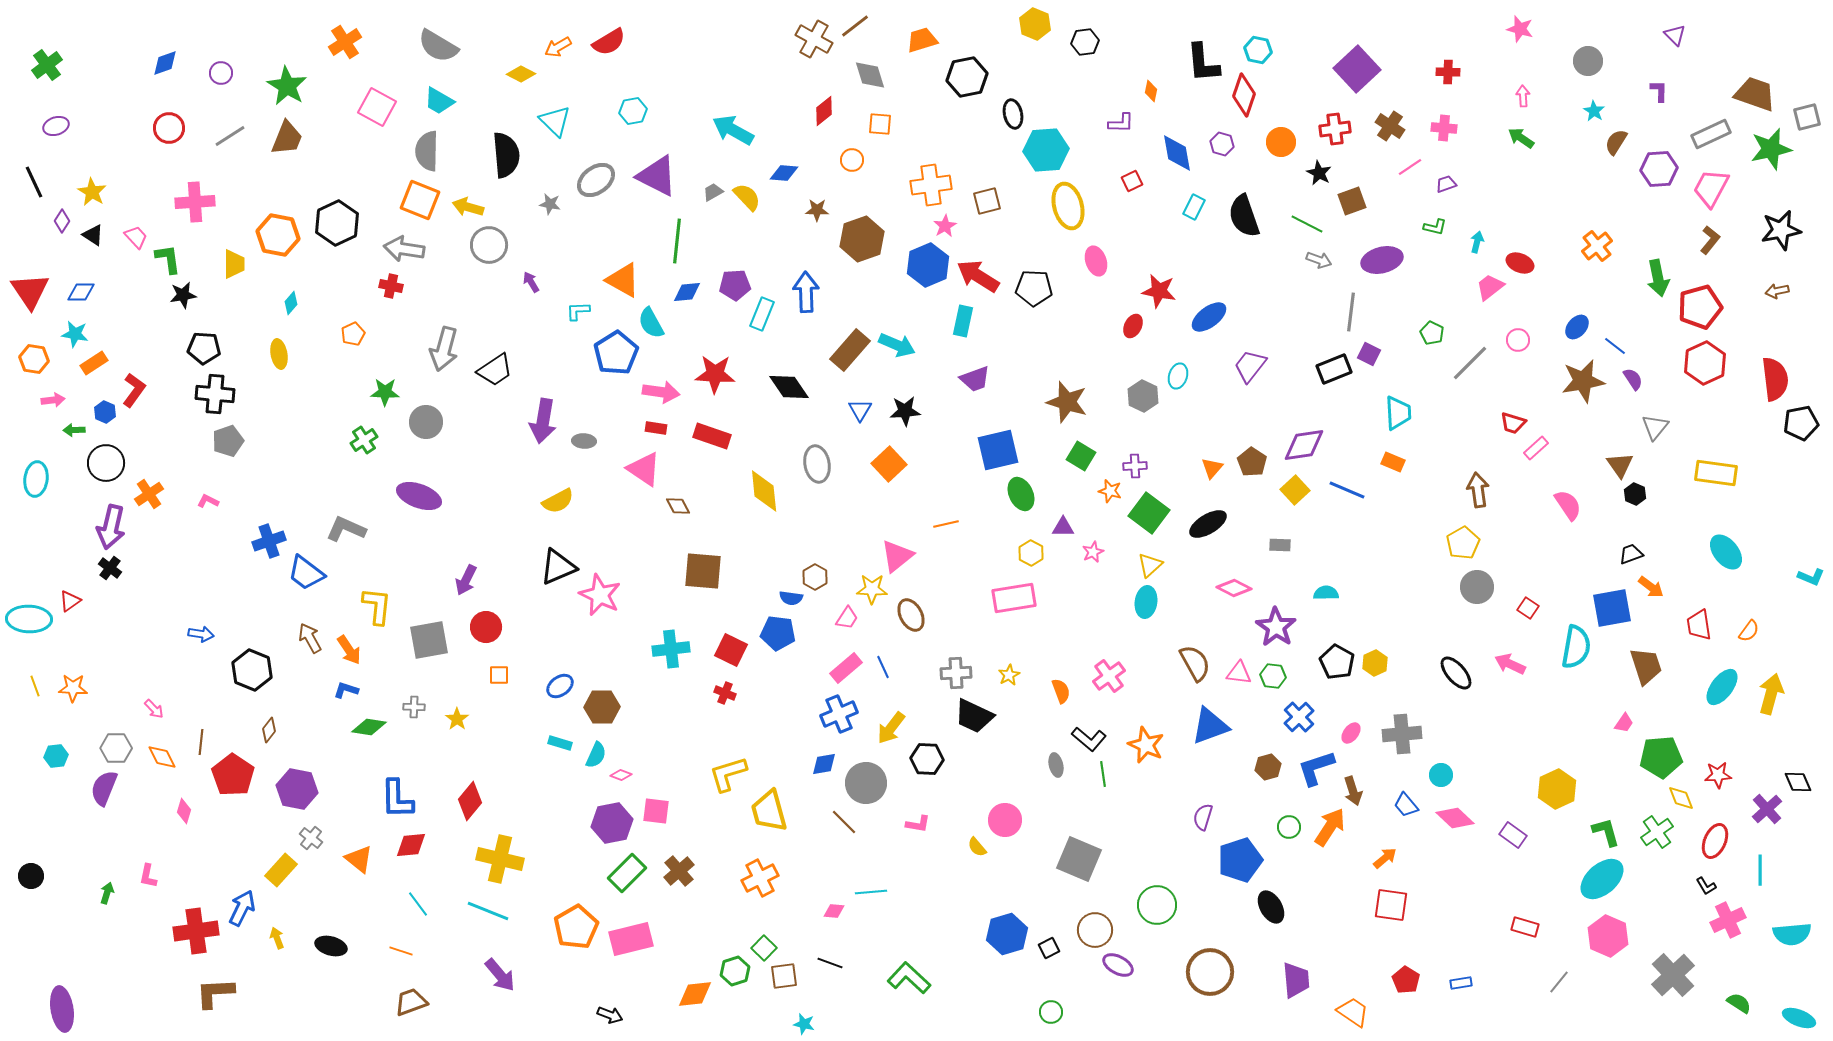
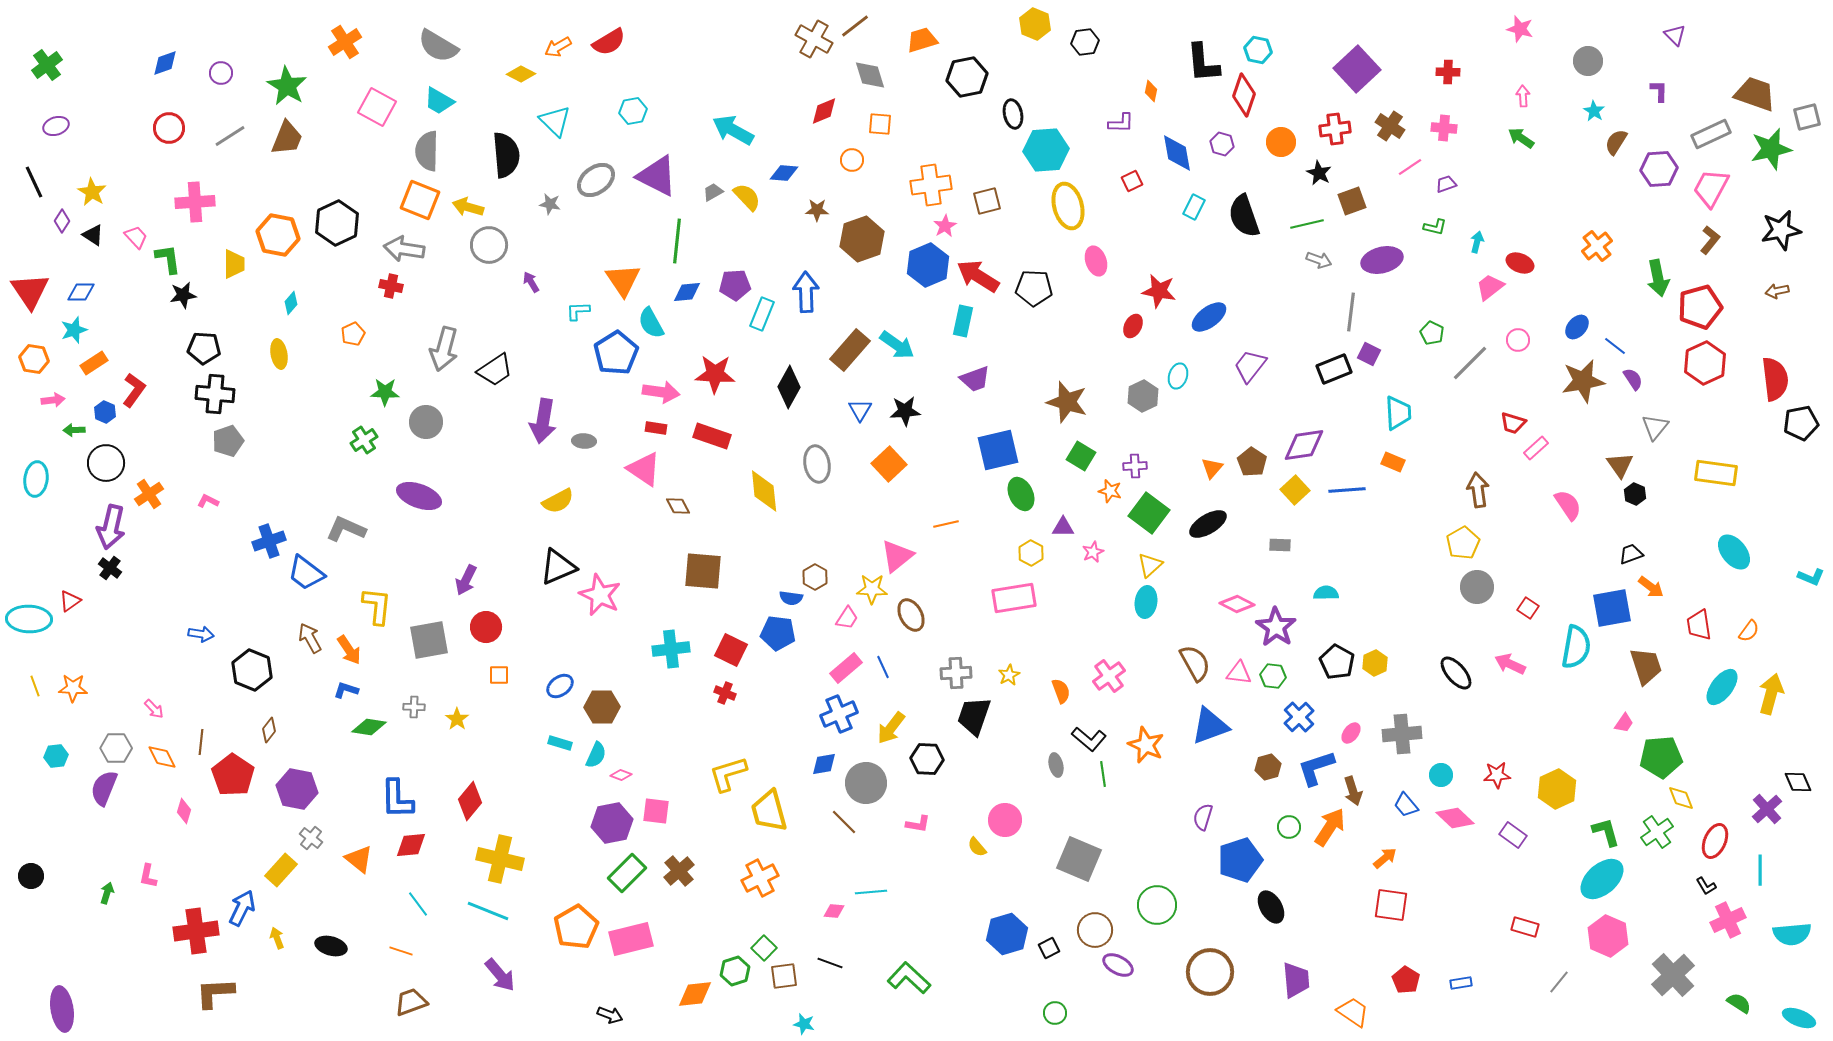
red diamond at (824, 111): rotated 16 degrees clockwise
green line at (1307, 224): rotated 40 degrees counterclockwise
orange triangle at (623, 280): rotated 27 degrees clockwise
cyan star at (75, 334): moved 1 px left, 4 px up; rotated 28 degrees counterclockwise
cyan arrow at (897, 345): rotated 12 degrees clockwise
black diamond at (789, 387): rotated 63 degrees clockwise
gray hexagon at (1143, 396): rotated 8 degrees clockwise
blue line at (1347, 490): rotated 27 degrees counterclockwise
cyan ellipse at (1726, 552): moved 8 px right
pink diamond at (1234, 588): moved 3 px right, 16 px down
black trapezoid at (974, 716): rotated 84 degrees clockwise
red star at (1718, 775): moved 221 px left
green circle at (1051, 1012): moved 4 px right, 1 px down
